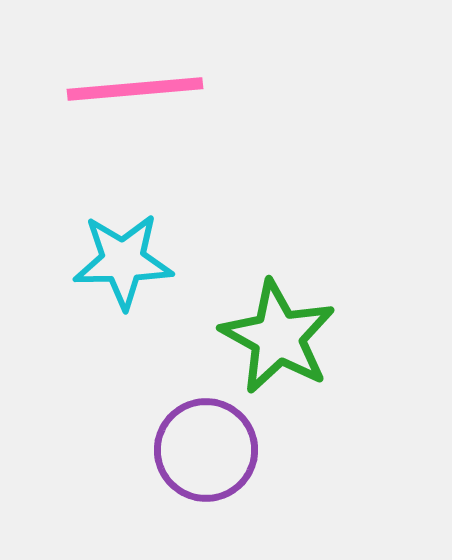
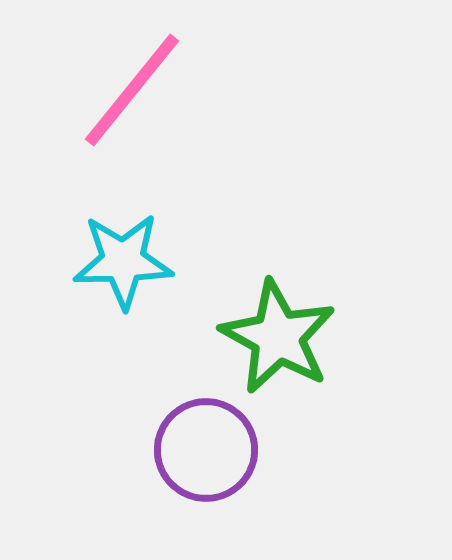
pink line: moved 3 px left, 1 px down; rotated 46 degrees counterclockwise
